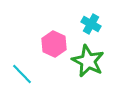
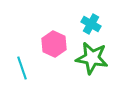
green star: moved 4 px right, 3 px up; rotated 16 degrees counterclockwise
cyan line: moved 6 px up; rotated 25 degrees clockwise
